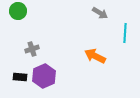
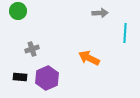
gray arrow: rotated 35 degrees counterclockwise
orange arrow: moved 6 px left, 2 px down
purple hexagon: moved 3 px right, 2 px down
